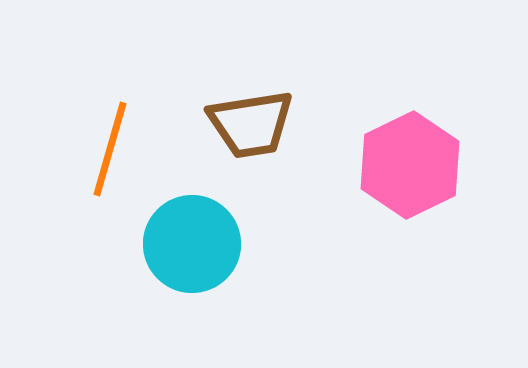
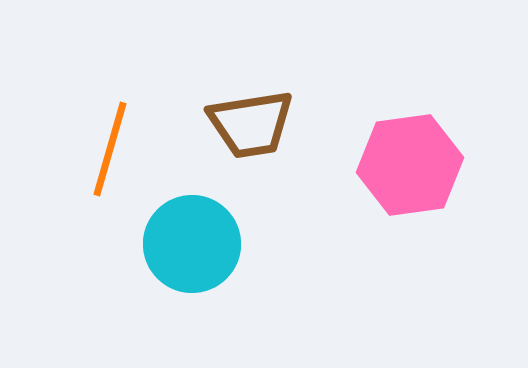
pink hexagon: rotated 18 degrees clockwise
